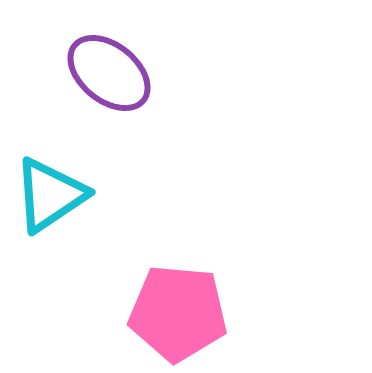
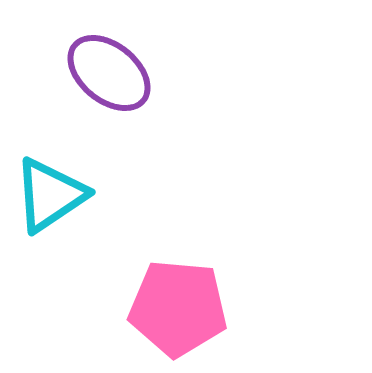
pink pentagon: moved 5 px up
